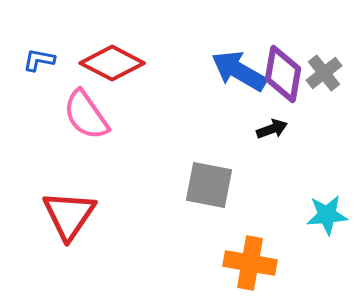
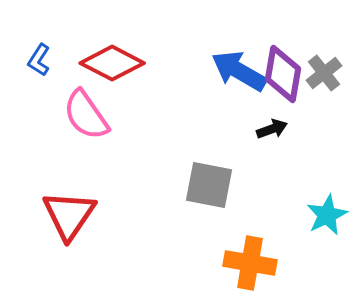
blue L-shape: rotated 68 degrees counterclockwise
cyan star: rotated 21 degrees counterclockwise
